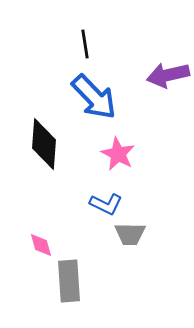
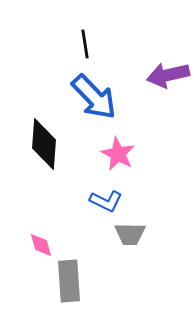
blue L-shape: moved 3 px up
